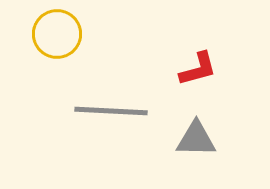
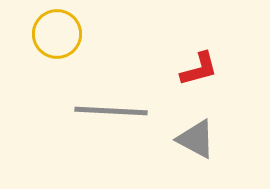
red L-shape: moved 1 px right
gray triangle: rotated 27 degrees clockwise
